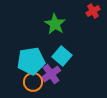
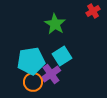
cyan square: rotated 18 degrees clockwise
